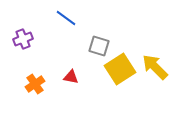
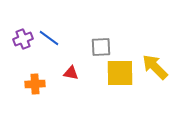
blue line: moved 17 px left, 20 px down
gray square: moved 2 px right, 1 px down; rotated 20 degrees counterclockwise
yellow square: moved 4 px down; rotated 32 degrees clockwise
red triangle: moved 4 px up
orange cross: rotated 30 degrees clockwise
